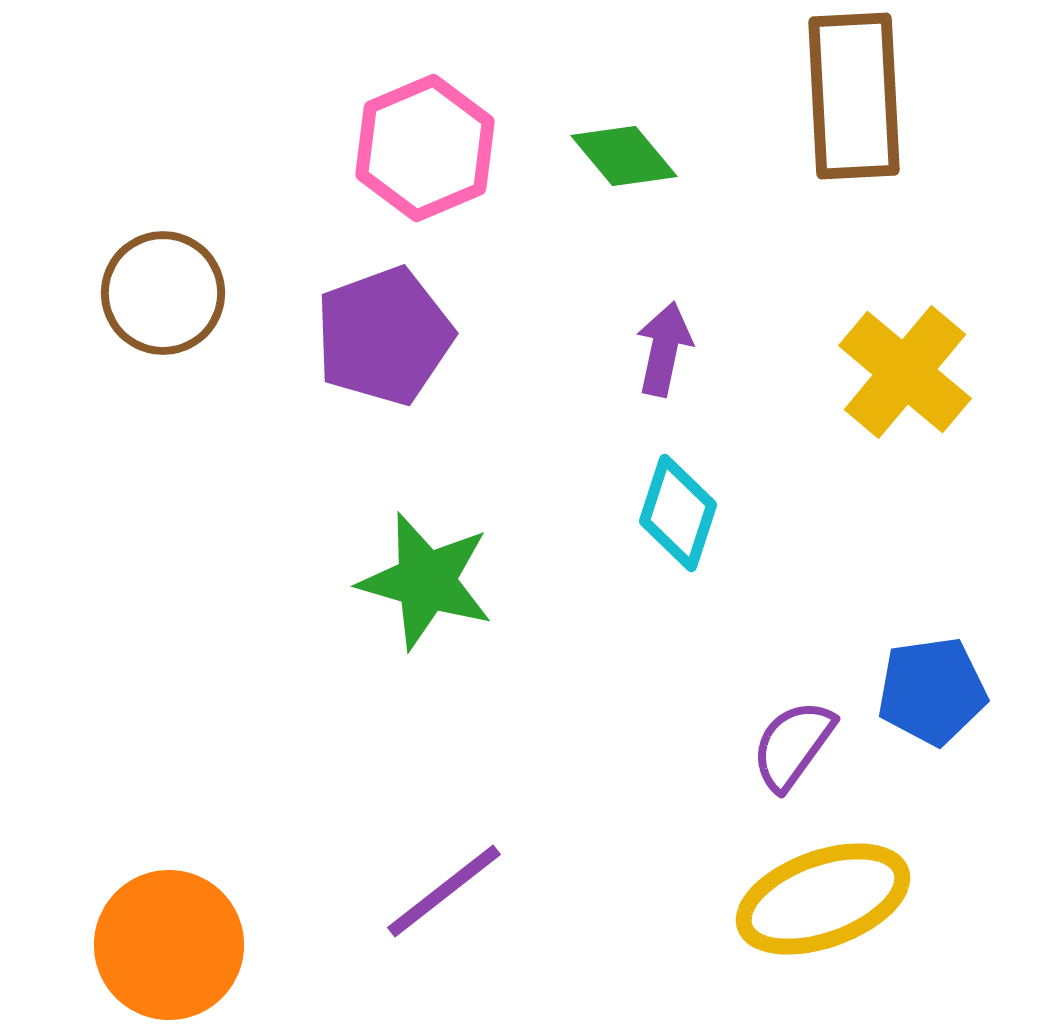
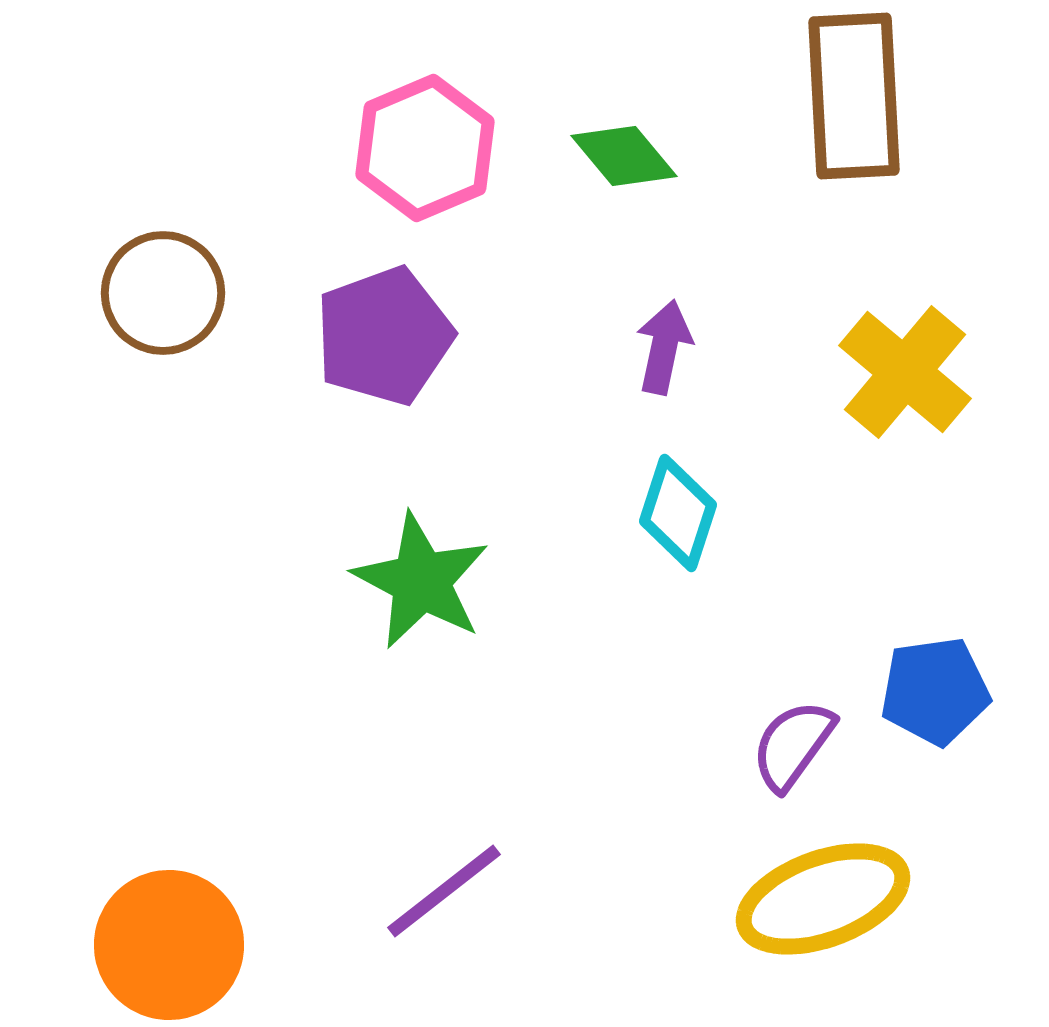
purple arrow: moved 2 px up
green star: moved 5 px left; rotated 12 degrees clockwise
blue pentagon: moved 3 px right
